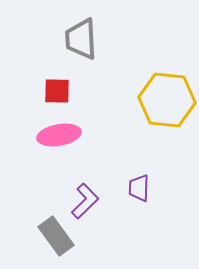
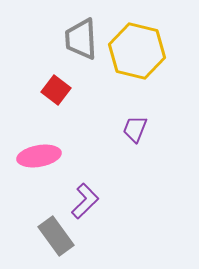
red square: moved 1 px left, 1 px up; rotated 36 degrees clockwise
yellow hexagon: moved 30 px left, 49 px up; rotated 8 degrees clockwise
pink ellipse: moved 20 px left, 21 px down
purple trapezoid: moved 4 px left, 59 px up; rotated 20 degrees clockwise
